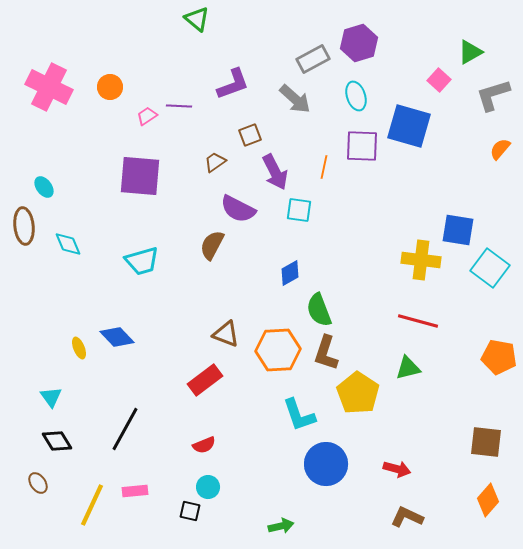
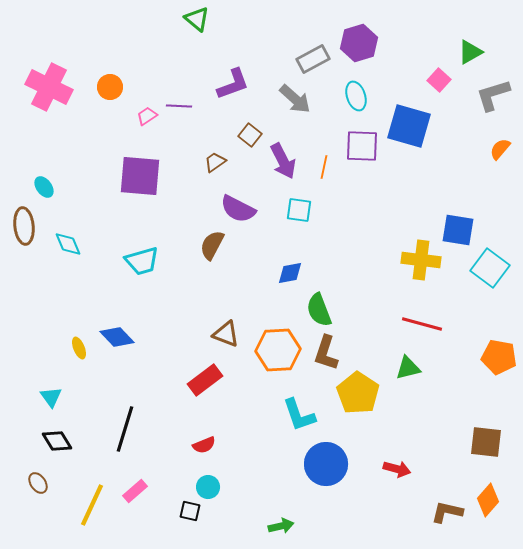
brown square at (250, 135): rotated 30 degrees counterclockwise
purple arrow at (275, 172): moved 8 px right, 11 px up
blue diamond at (290, 273): rotated 20 degrees clockwise
red line at (418, 321): moved 4 px right, 3 px down
black line at (125, 429): rotated 12 degrees counterclockwise
pink rectangle at (135, 491): rotated 35 degrees counterclockwise
brown L-shape at (407, 517): moved 40 px right, 5 px up; rotated 12 degrees counterclockwise
